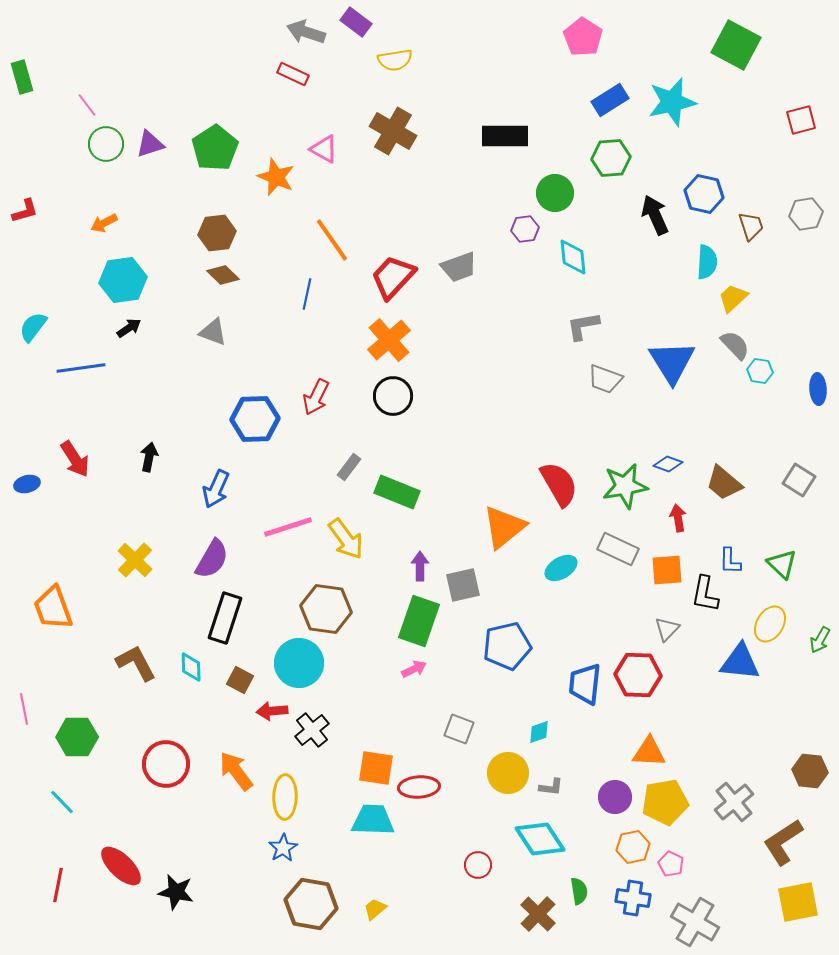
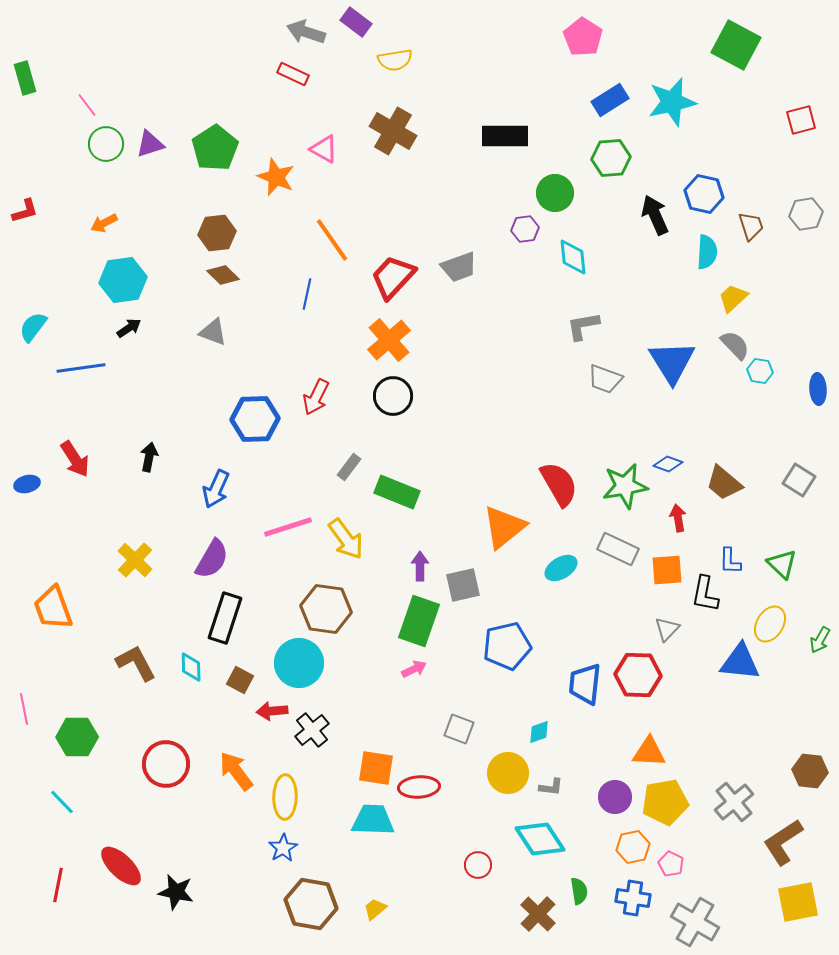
green rectangle at (22, 77): moved 3 px right, 1 px down
cyan semicircle at (707, 262): moved 10 px up
